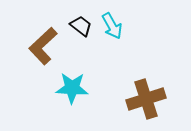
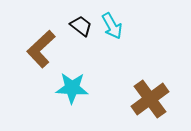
brown L-shape: moved 2 px left, 3 px down
brown cross: moved 4 px right; rotated 18 degrees counterclockwise
